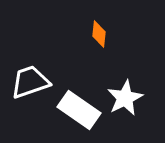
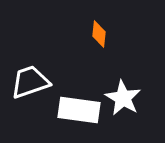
white star: moved 2 px left; rotated 15 degrees counterclockwise
white rectangle: rotated 27 degrees counterclockwise
